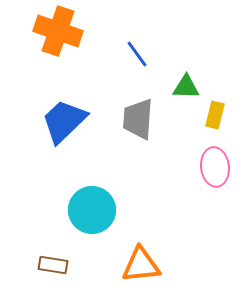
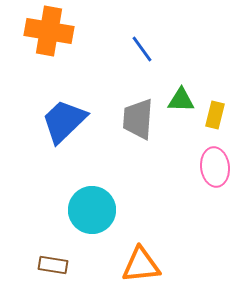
orange cross: moved 9 px left; rotated 9 degrees counterclockwise
blue line: moved 5 px right, 5 px up
green triangle: moved 5 px left, 13 px down
